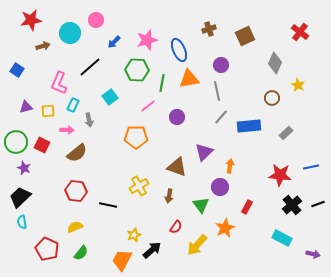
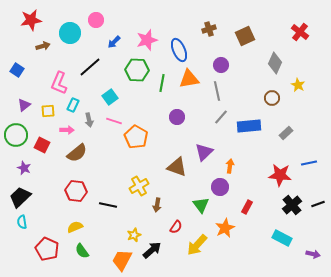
pink line at (148, 106): moved 34 px left, 15 px down; rotated 56 degrees clockwise
purple triangle at (26, 107): moved 2 px left, 2 px up; rotated 24 degrees counterclockwise
orange pentagon at (136, 137): rotated 30 degrees clockwise
green circle at (16, 142): moved 7 px up
blue line at (311, 167): moved 2 px left, 4 px up
brown arrow at (169, 196): moved 12 px left, 9 px down
green semicircle at (81, 253): moved 1 px right, 2 px up; rotated 105 degrees clockwise
